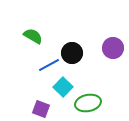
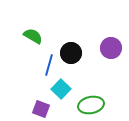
purple circle: moved 2 px left
black circle: moved 1 px left
blue line: rotated 45 degrees counterclockwise
cyan square: moved 2 px left, 2 px down
green ellipse: moved 3 px right, 2 px down
